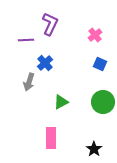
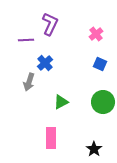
pink cross: moved 1 px right, 1 px up
